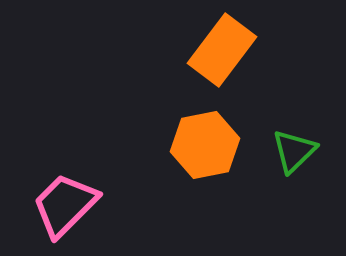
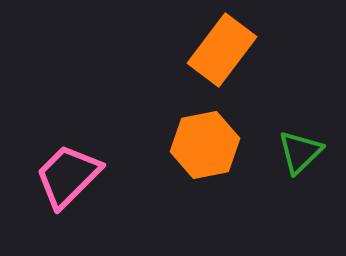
green triangle: moved 6 px right, 1 px down
pink trapezoid: moved 3 px right, 29 px up
